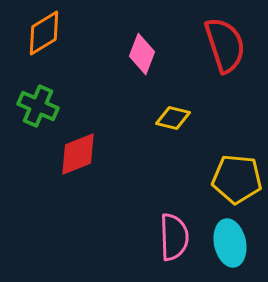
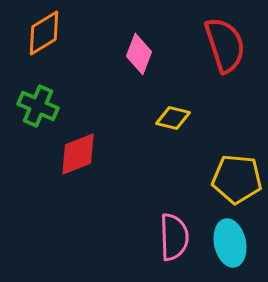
pink diamond: moved 3 px left
